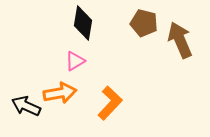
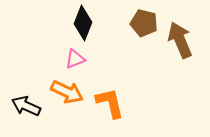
black diamond: rotated 12 degrees clockwise
pink triangle: moved 2 px up; rotated 10 degrees clockwise
orange arrow: moved 7 px right, 1 px up; rotated 36 degrees clockwise
orange L-shape: rotated 56 degrees counterclockwise
